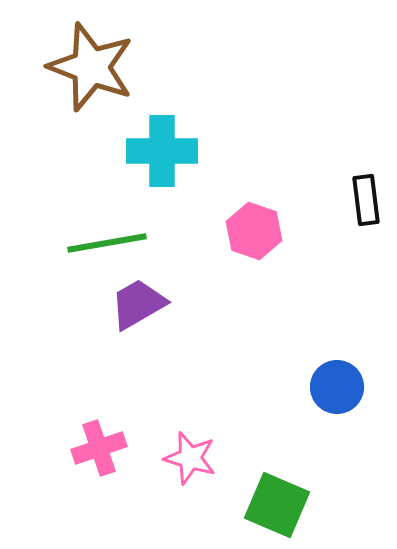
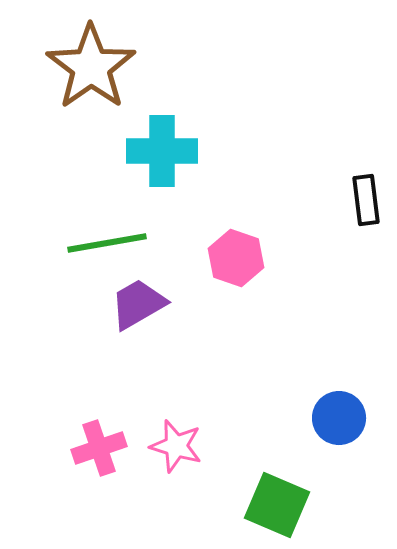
brown star: rotated 16 degrees clockwise
pink hexagon: moved 18 px left, 27 px down
blue circle: moved 2 px right, 31 px down
pink star: moved 14 px left, 12 px up
